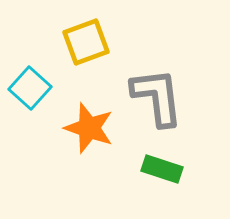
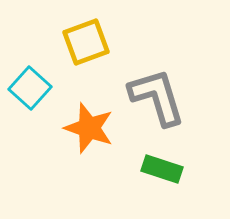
gray L-shape: rotated 10 degrees counterclockwise
